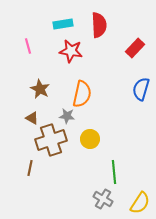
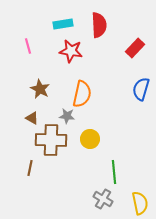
brown cross: rotated 20 degrees clockwise
yellow semicircle: rotated 45 degrees counterclockwise
